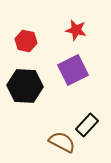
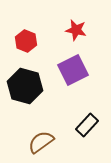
red hexagon: rotated 10 degrees clockwise
black hexagon: rotated 12 degrees clockwise
brown semicircle: moved 21 px left; rotated 64 degrees counterclockwise
